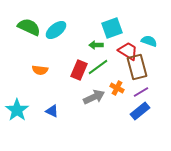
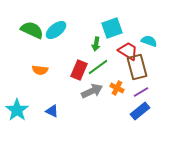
green semicircle: moved 3 px right, 3 px down
green arrow: moved 1 px up; rotated 80 degrees counterclockwise
gray arrow: moved 2 px left, 6 px up
